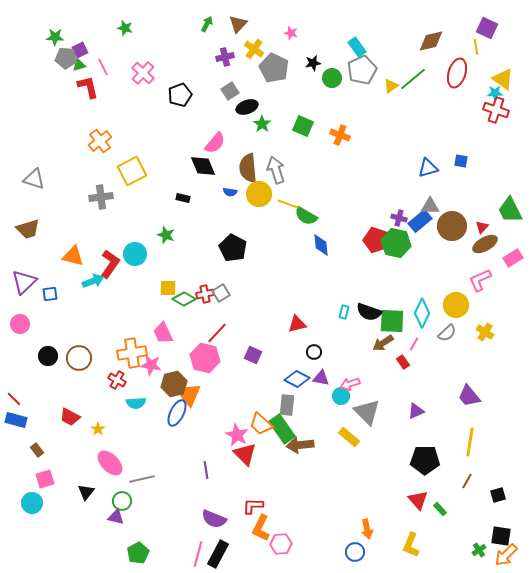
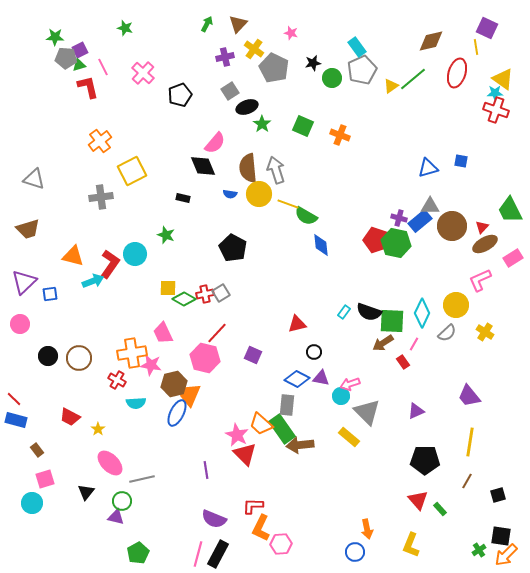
blue semicircle at (230, 192): moved 2 px down
cyan rectangle at (344, 312): rotated 24 degrees clockwise
